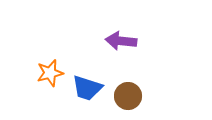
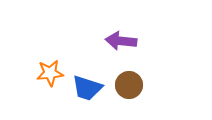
orange star: rotated 8 degrees clockwise
brown circle: moved 1 px right, 11 px up
